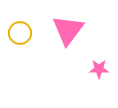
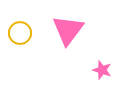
pink star: moved 3 px right, 1 px down; rotated 18 degrees clockwise
